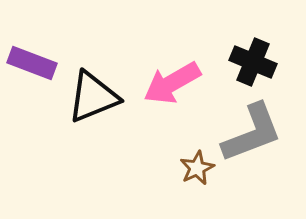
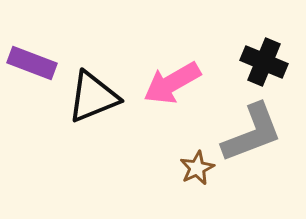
black cross: moved 11 px right
